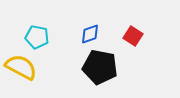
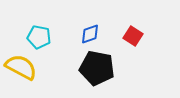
cyan pentagon: moved 2 px right
black pentagon: moved 3 px left, 1 px down
